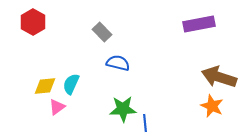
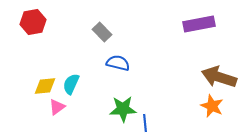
red hexagon: rotated 20 degrees clockwise
